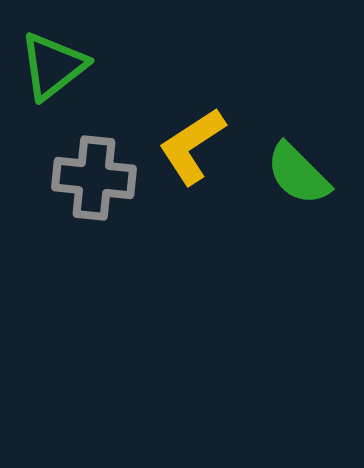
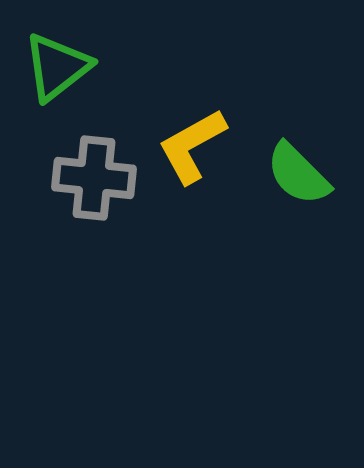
green triangle: moved 4 px right, 1 px down
yellow L-shape: rotated 4 degrees clockwise
